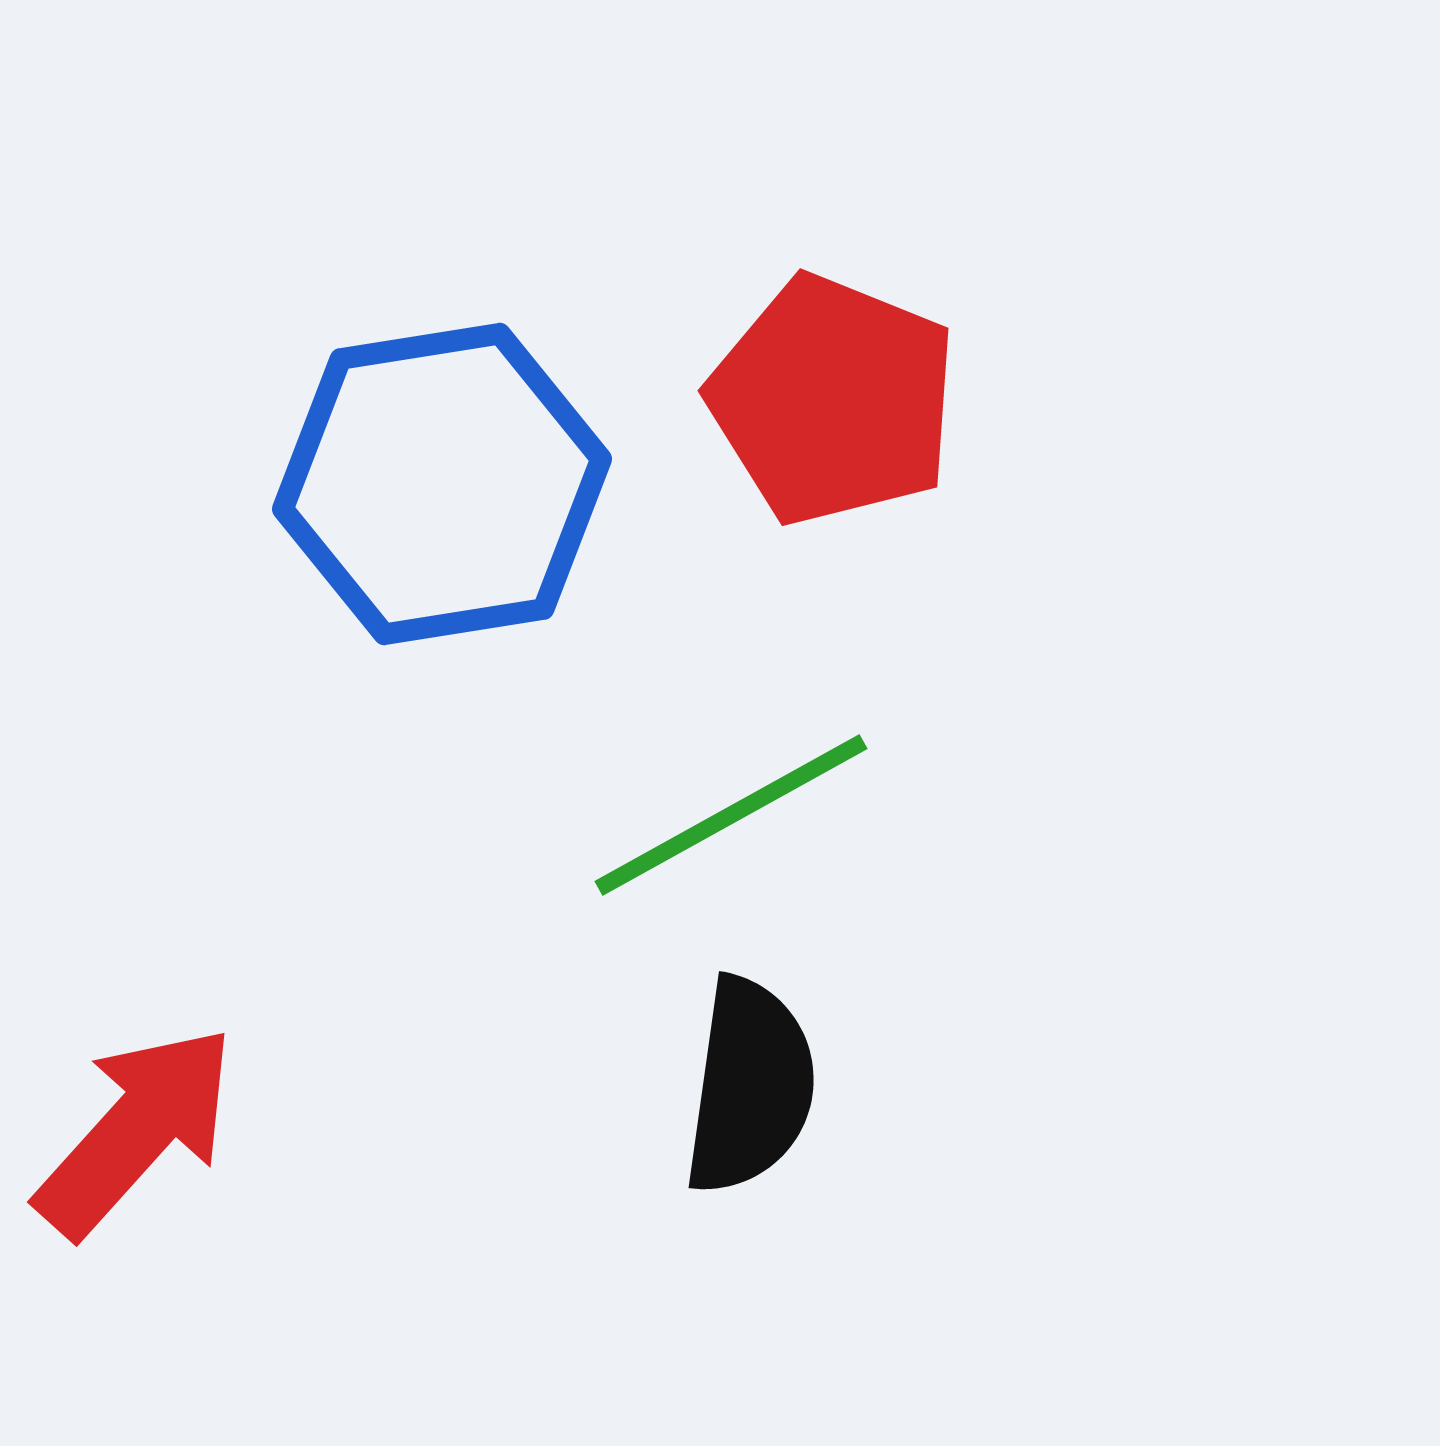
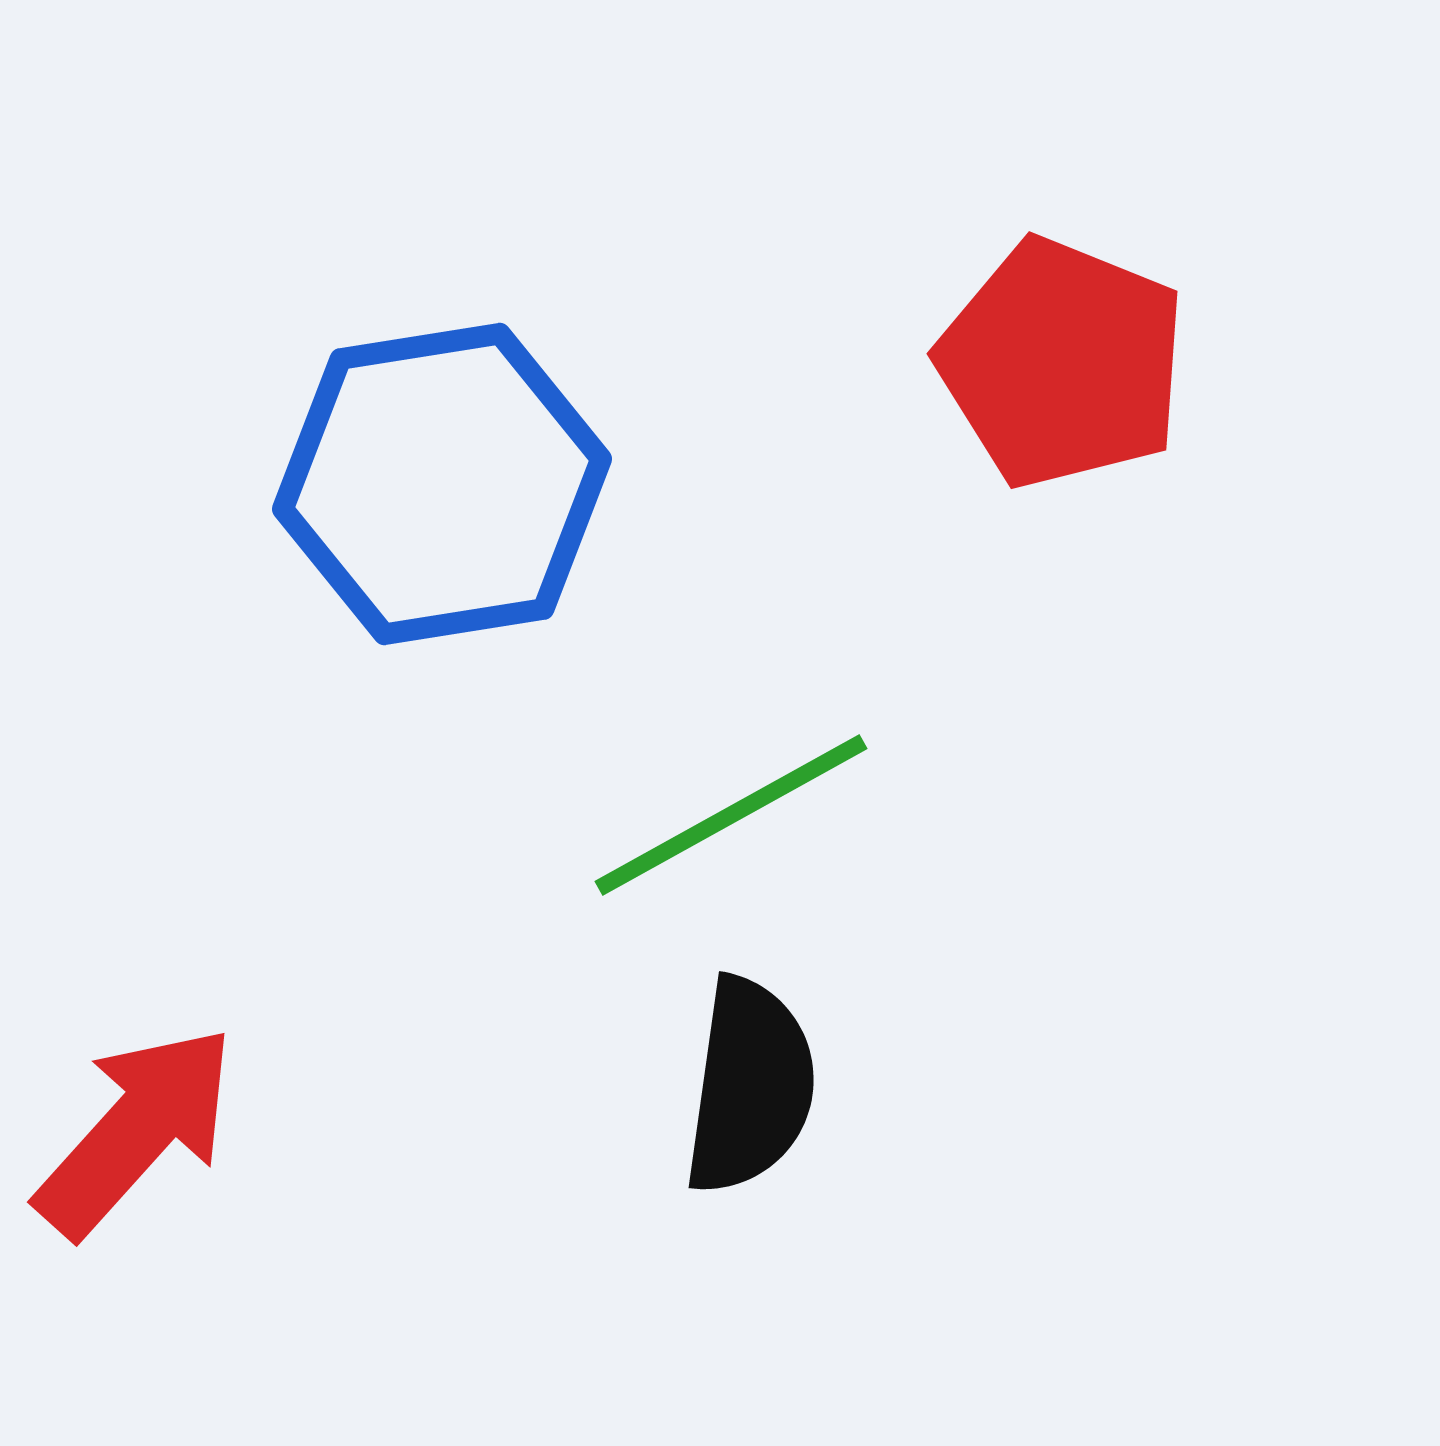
red pentagon: moved 229 px right, 37 px up
